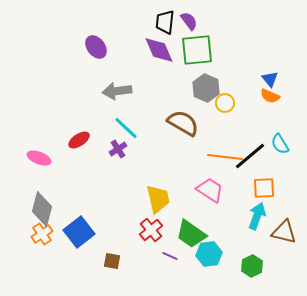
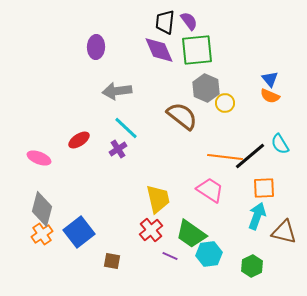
purple ellipse: rotated 40 degrees clockwise
brown semicircle: moved 1 px left, 7 px up; rotated 8 degrees clockwise
